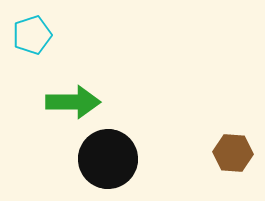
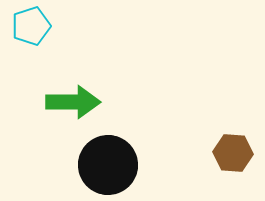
cyan pentagon: moved 1 px left, 9 px up
black circle: moved 6 px down
